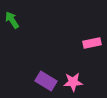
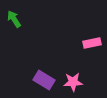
green arrow: moved 2 px right, 1 px up
purple rectangle: moved 2 px left, 1 px up
